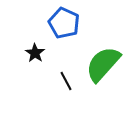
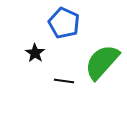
green semicircle: moved 1 px left, 2 px up
black line: moved 2 px left; rotated 54 degrees counterclockwise
